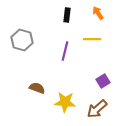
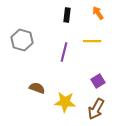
yellow line: moved 2 px down
purple line: moved 1 px left, 1 px down
purple square: moved 5 px left
brown arrow: moved 1 px left; rotated 20 degrees counterclockwise
